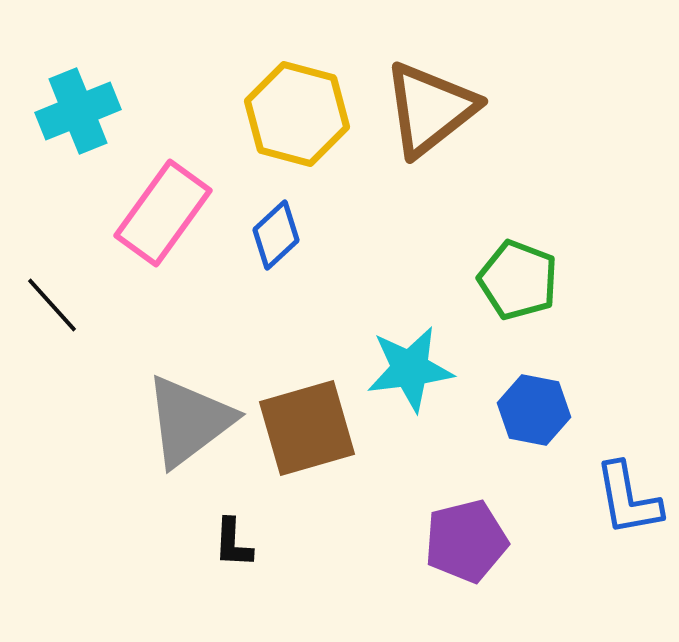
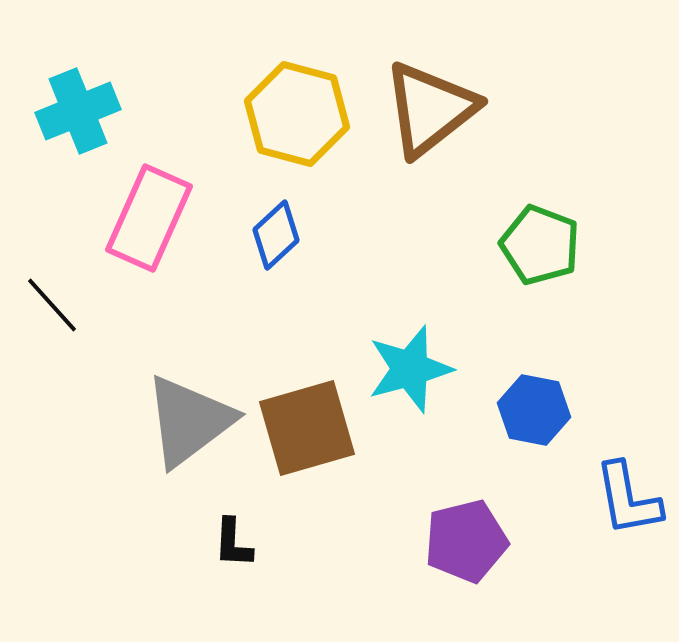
pink rectangle: moved 14 px left, 5 px down; rotated 12 degrees counterclockwise
green pentagon: moved 22 px right, 35 px up
cyan star: rotated 8 degrees counterclockwise
